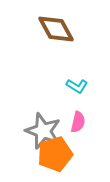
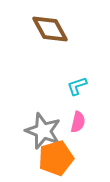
brown diamond: moved 6 px left
cyan L-shape: rotated 130 degrees clockwise
orange pentagon: moved 1 px right, 4 px down
